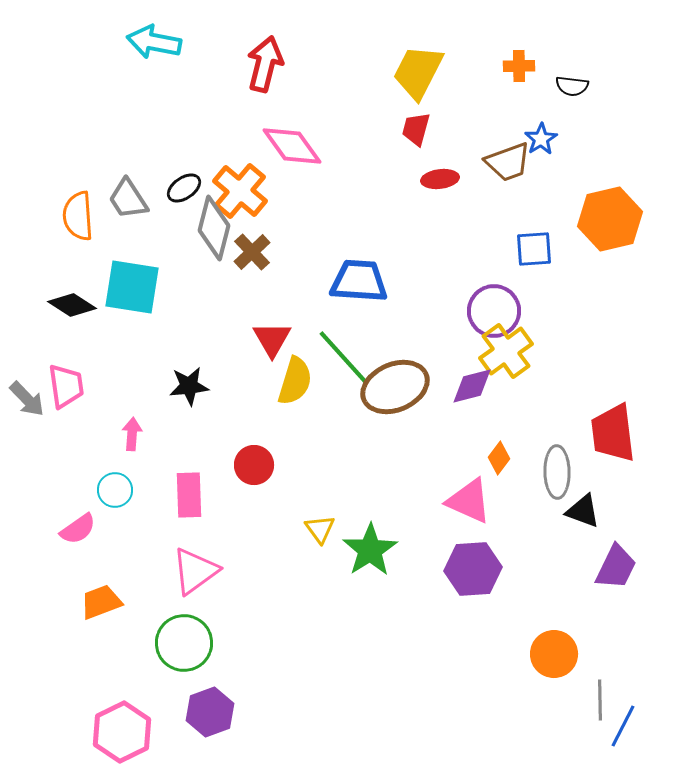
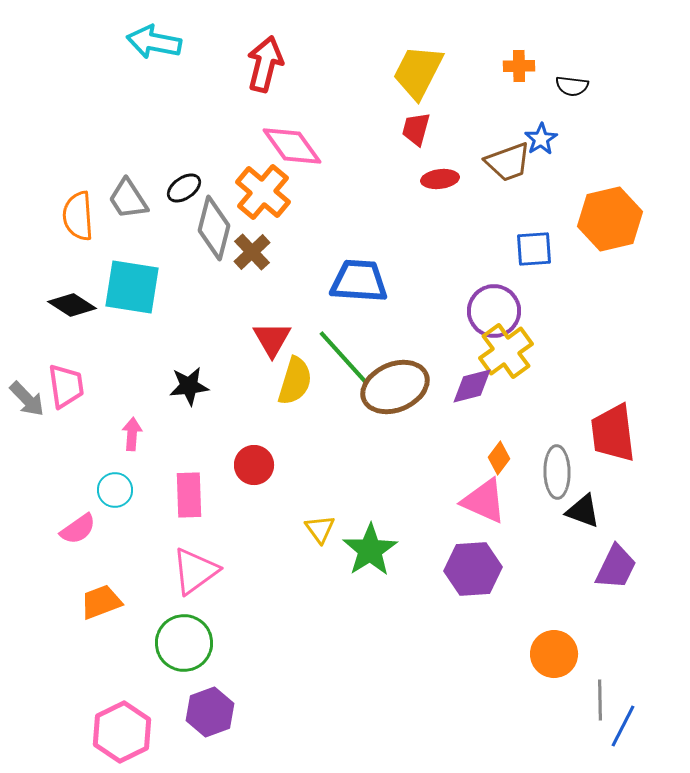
orange cross at (240, 191): moved 23 px right, 1 px down
pink triangle at (469, 501): moved 15 px right
